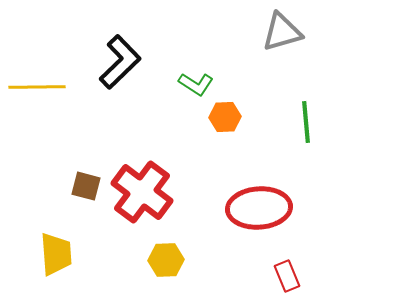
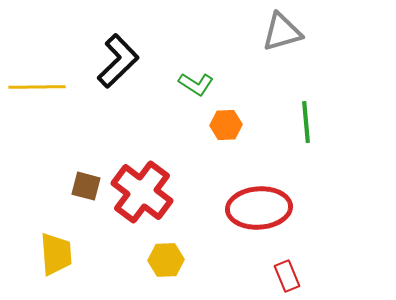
black L-shape: moved 2 px left, 1 px up
orange hexagon: moved 1 px right, 8 px down
